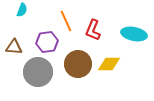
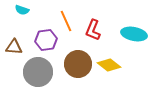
cyan semicircle: rotated 88 degrees clockwise
purple hexagon: moved 1 px left, 2 px up
yellow diamond: moved 1 px down; rotated 40 degrees clockwise
